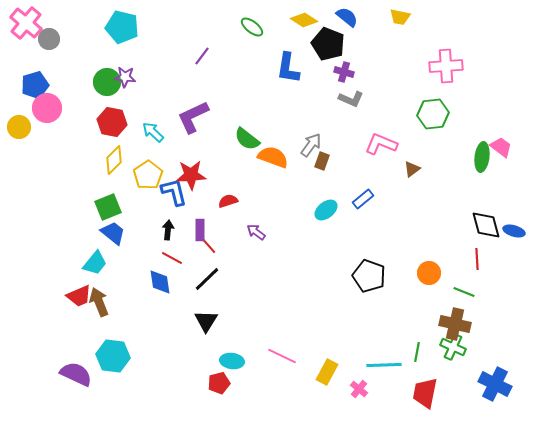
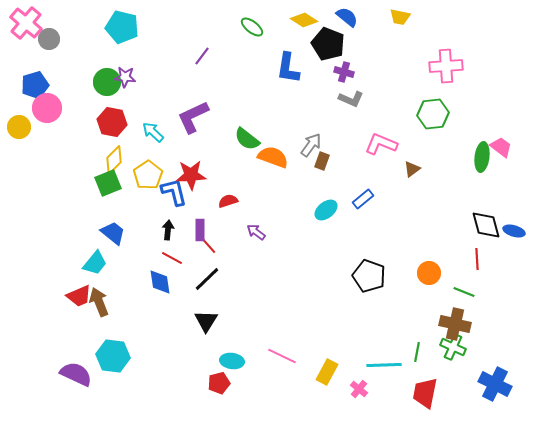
green square at (108, 207): moved 24 px up
